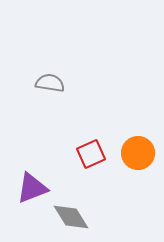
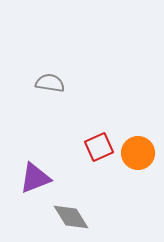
red square: moved 8 px right, 7 px up
purple triangle: moved 3 px right, 10 px up
